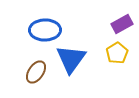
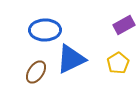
purple rectangle: moved 2 px right, 1 px down
yellow pentagon: moved 1 px right, 10 px down
blue triangle: rotated 28 degrees clockwise
